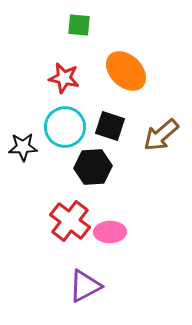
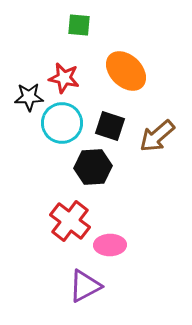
cyan circle: moved 3 px left, 4 px up
brown arrow: moved 4 px left, 1 px down
black star: moved 6 px right, 50 px up
pink ellipse: moved 13 px down
